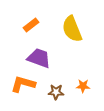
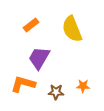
purple trapezoid: rotated 80 degrees counterclockwise
